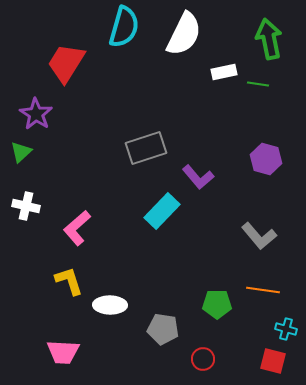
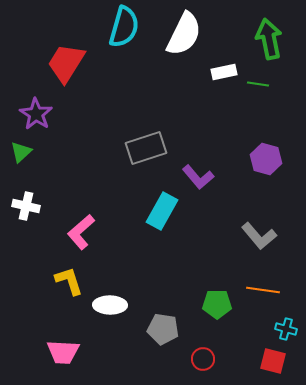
cyan rectangle: rotated 15 degrees counterclockwise
pink L-shape: moved 4 px right, 4 px down
